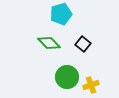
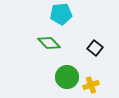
cyan pentagon: rotated 10 degrees clockwise
black square: moved 12 px right, 4 px down
